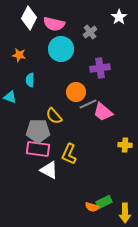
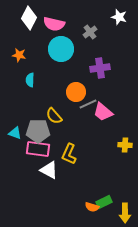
white star: rotated 21 degrees counterclockwise
cyan triangle: moved 5 px right, 36 px down
